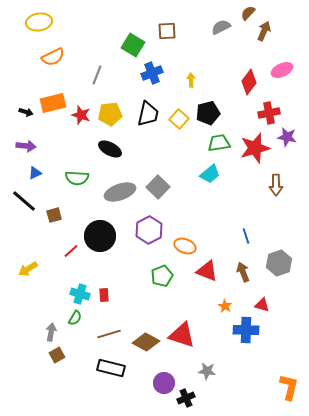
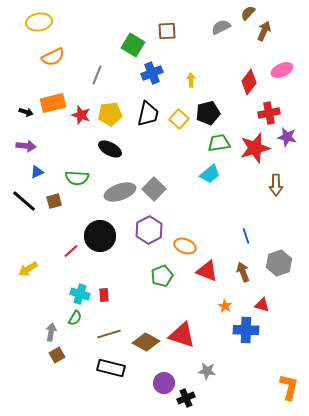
blue triangle at (35, 173): moved 2 px right, 1 px up
gray square at (158, 187): moved 4 px left, 2 px down
brown square at (54, 215): moved 14 px up
